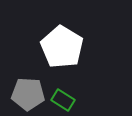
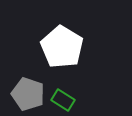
gray pentagon: rotated 16 degrees clockwise
